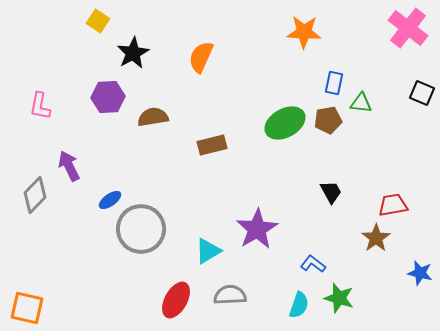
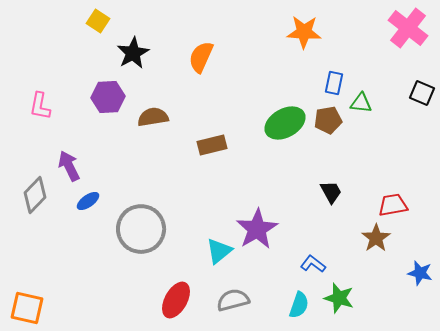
blue ellipse: moved 22 px left, 1 px down
cyan triangle: moved 11 px right; rotated 8 degrees counterclockwise
gray semicircle: moved 3 px right, 5 px down; rotated 12 degrees counterclockwise
